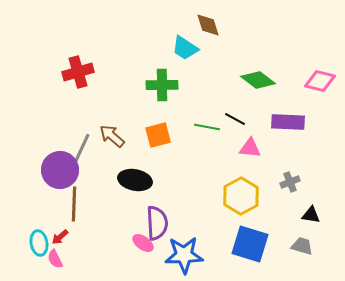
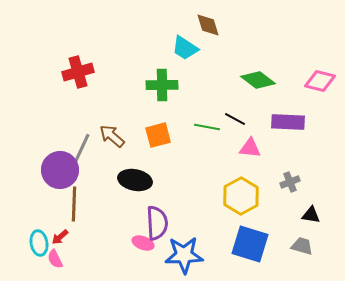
pink ellipse: rotated 15 degrees counterclockwise
